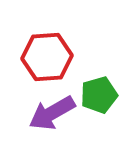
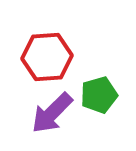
purple arrow: rotated 15 degrees counterclockwise
